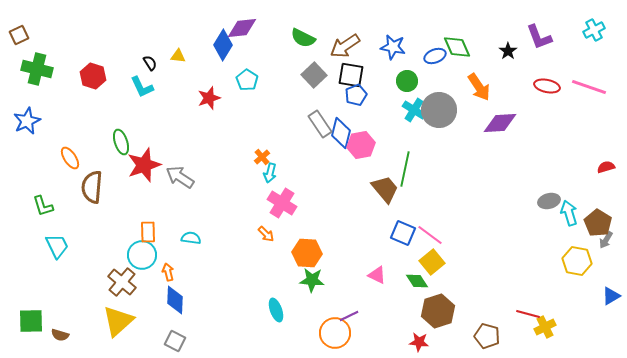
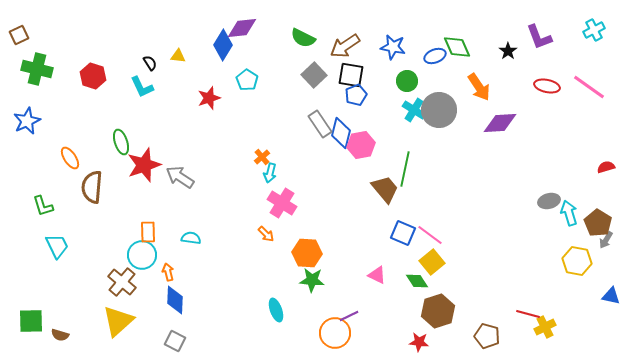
pink line at (589, 87): rotated 16 degrees clockwise
blue triangle at (611, 296): rotated 42 degrees clockwise
